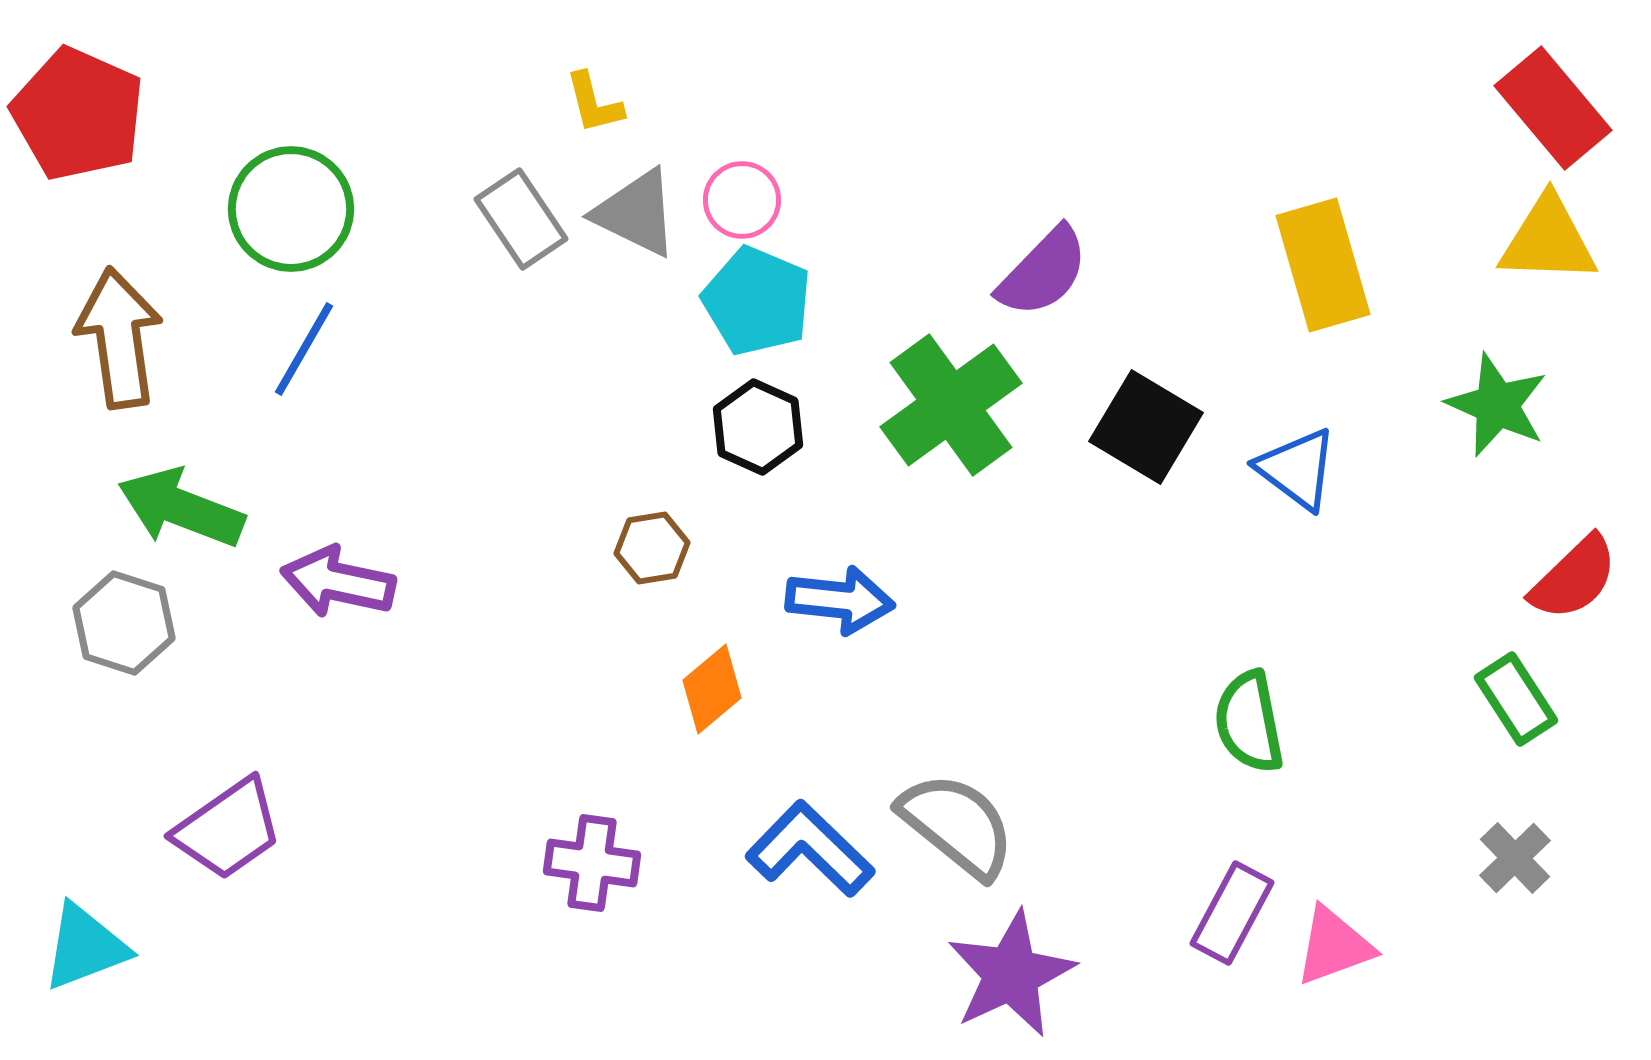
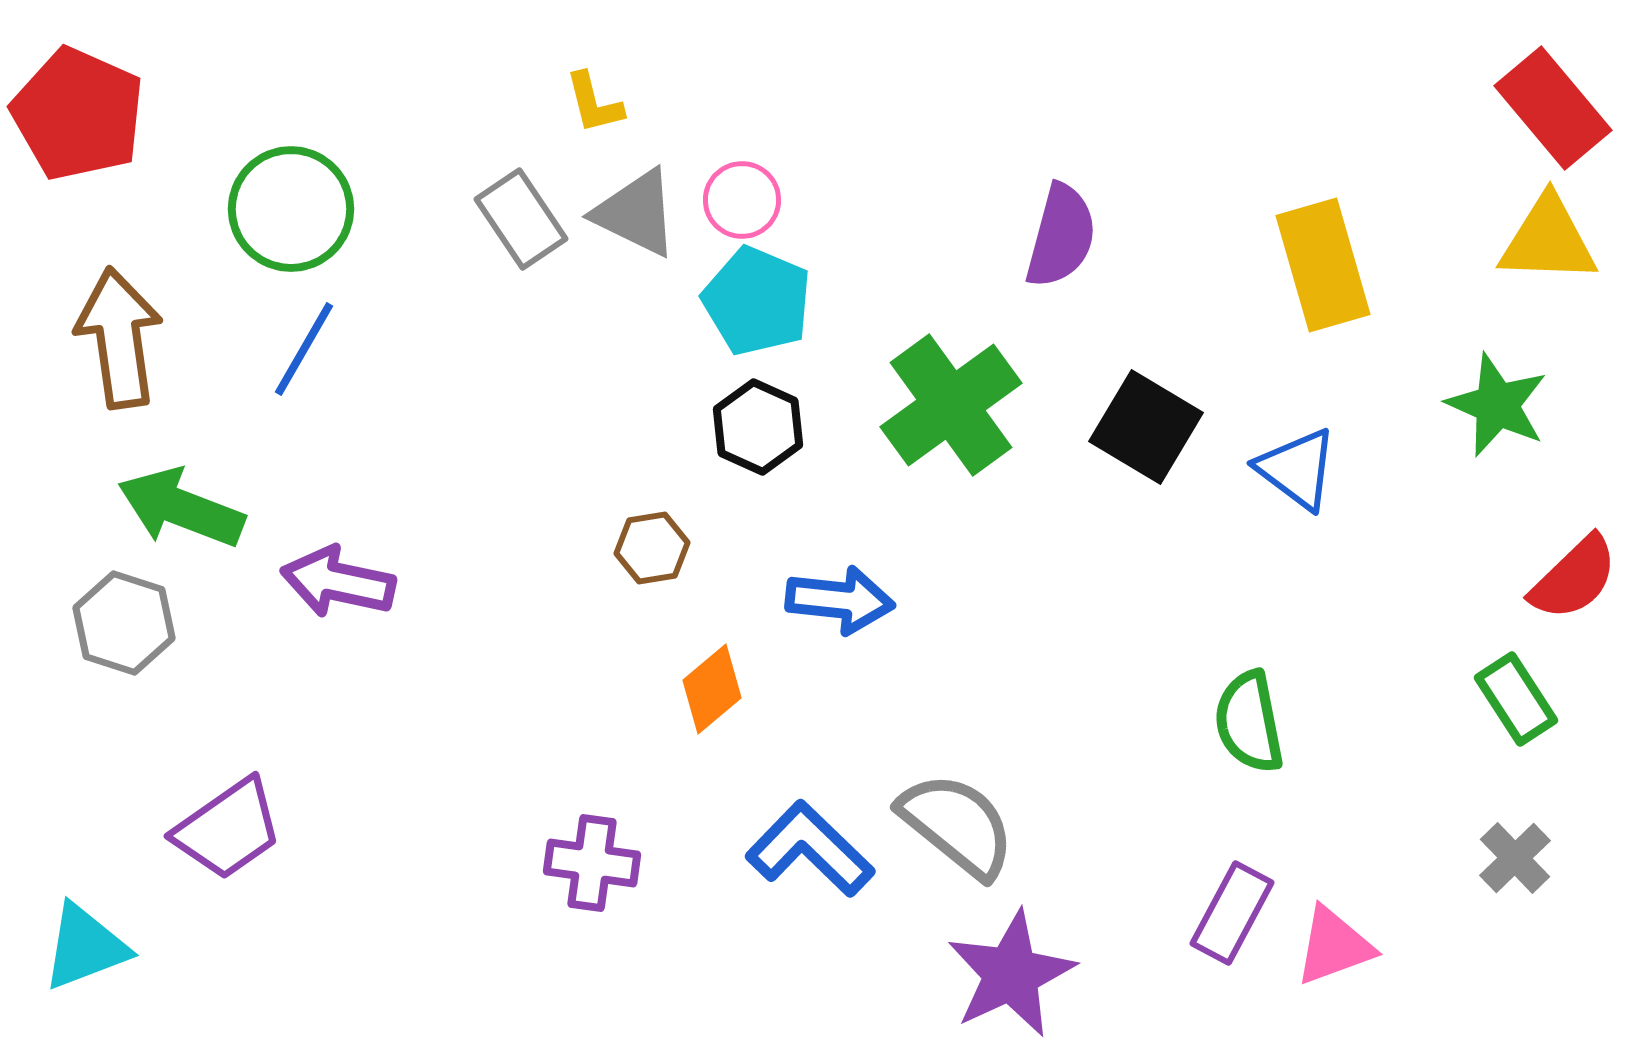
purple semicircle: moved 18 px right, 36 px up; rotated 29 degrees counterclockwise
